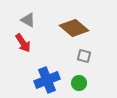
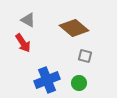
gray square: moved 1 px right
